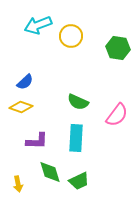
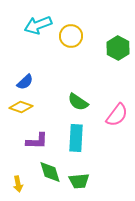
green hexagon: rotated 20 degrees clockwise
green semicircle: rotated 10 degrees clockwise
green trapezoid: rotated 20 degrees clockwise
